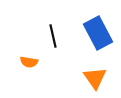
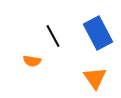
black line: rotated 15 degrees counterclockwise
orange semicircle: moved 3 px right, 1 px up
